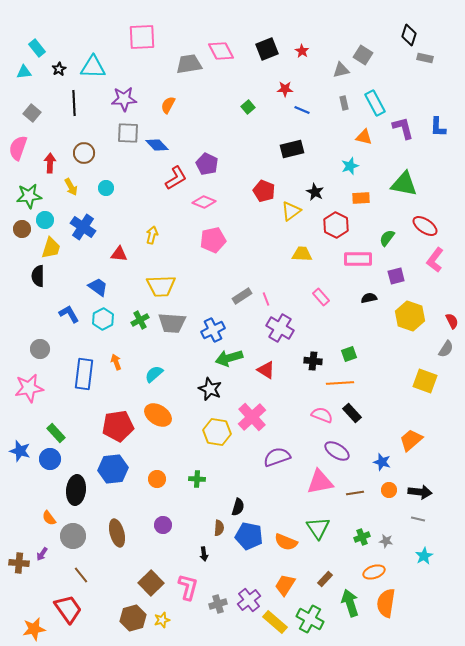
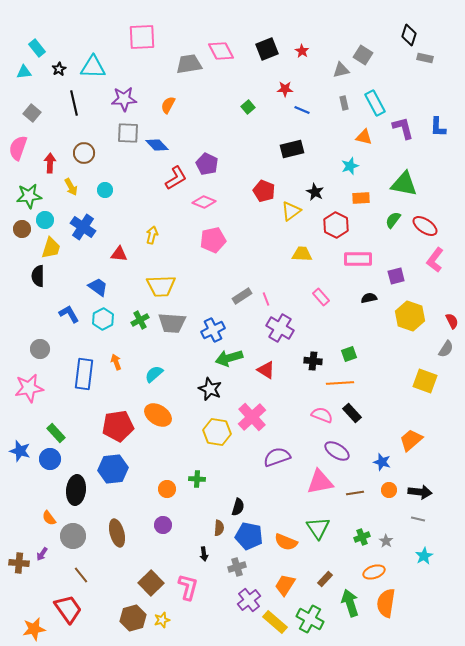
black line at (74, 103): rotated 10 degrees counterclockwise
cyan circle at (106, 188): moved 1 px left, 2 px down
green semicircle at (387, 238): moved 6 px right, 18 px up
orange circle at (157, 479): moved 10 px right, 10 px down
gray star at (386, 541): rotated 24 degrees clockwise
gray cross at (218, 604): moved 19 px right, 37 px up
